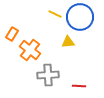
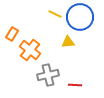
gray cross: rotated 10 degrees counterclockwise
red line: moved 4 px left, 1 px up
